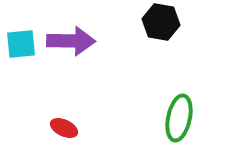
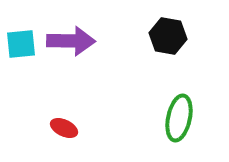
black hexagon: moved 7 px right, 14 px down
